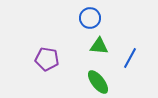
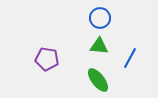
blue circle: moved 10 px right
green ellipse: moved 2 px up
